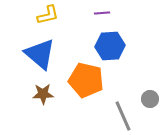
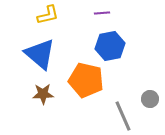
blue hexagon: rotated 8 degrees counterclockwise
